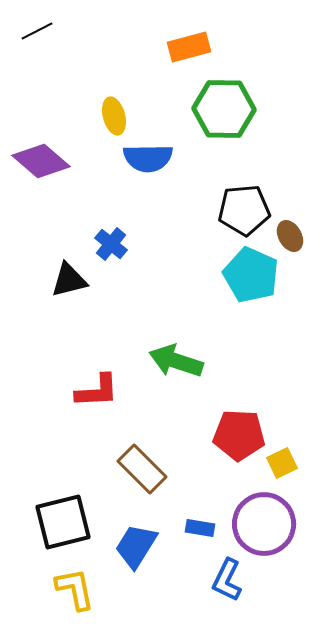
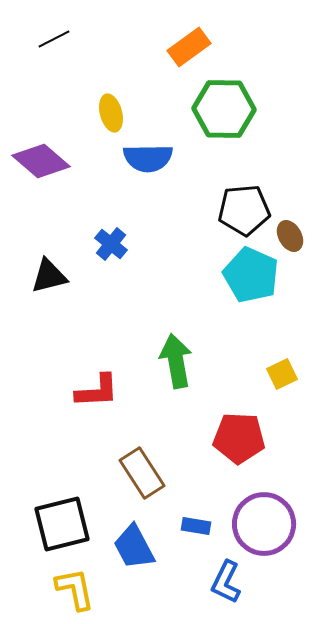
black line: moved 17 px right, 8 px down
orange rectangle: rotated 21 degrees counterclockwise
yellow ellipse: moved 3 px left, 3 px up
black triangle: moved 20 px left, 4 px up
green arrow: rotated 62 degrees clockwise
red pentagon: moved 3 px down
yellow square: moved 89 px up
brown rectangle: moved 4 px down; rotated 12 degrees clockwise
black square: moved 1 px left, 2 px down
blue rectangle: moved 4 px left, 2 px up
blue trapezoid: moved 2 px left, 1 px down; rotated 60 degrees counterclockwise
blue L-shape: moved 1 px left, 2 px down
